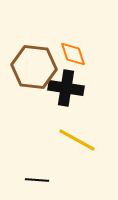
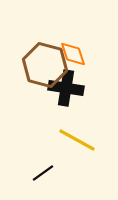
brown hexagon: moved 11 px right, 2 px up; rotated 9 degrees clockwise
black line: moved 6 px right, 7 px up; rotated 40 degrees counterclockwise
